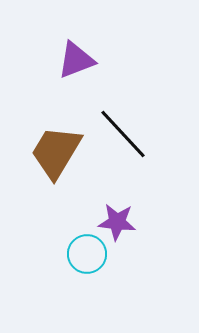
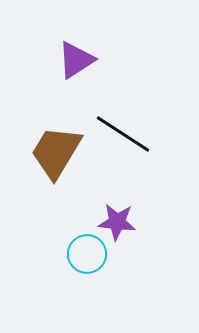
purple triangle: rotated 12 degrees counterclockwise
black line: rotated 14 degrees counterclockwise
